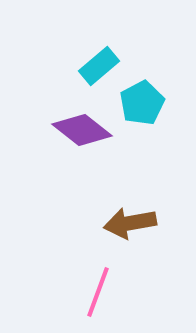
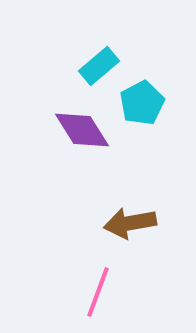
purple diamond: rotated 20 degrees clockwise
